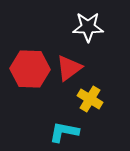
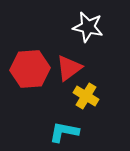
white star: rotated 12 degrees clockwise
red hexagon: rotated 6 degrees counterclockwise
yellow cross: moved 4 px left, 3 px up
